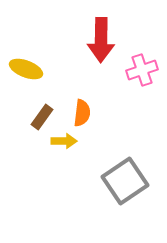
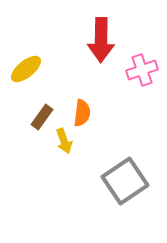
yellow ellipse: rotated 60 degrees counterclockwise
yellow arrow: rotated 70 degrees clockwise
